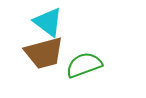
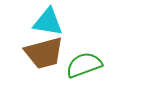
cyan triangle: rotated 28 degrees counterclockwise
